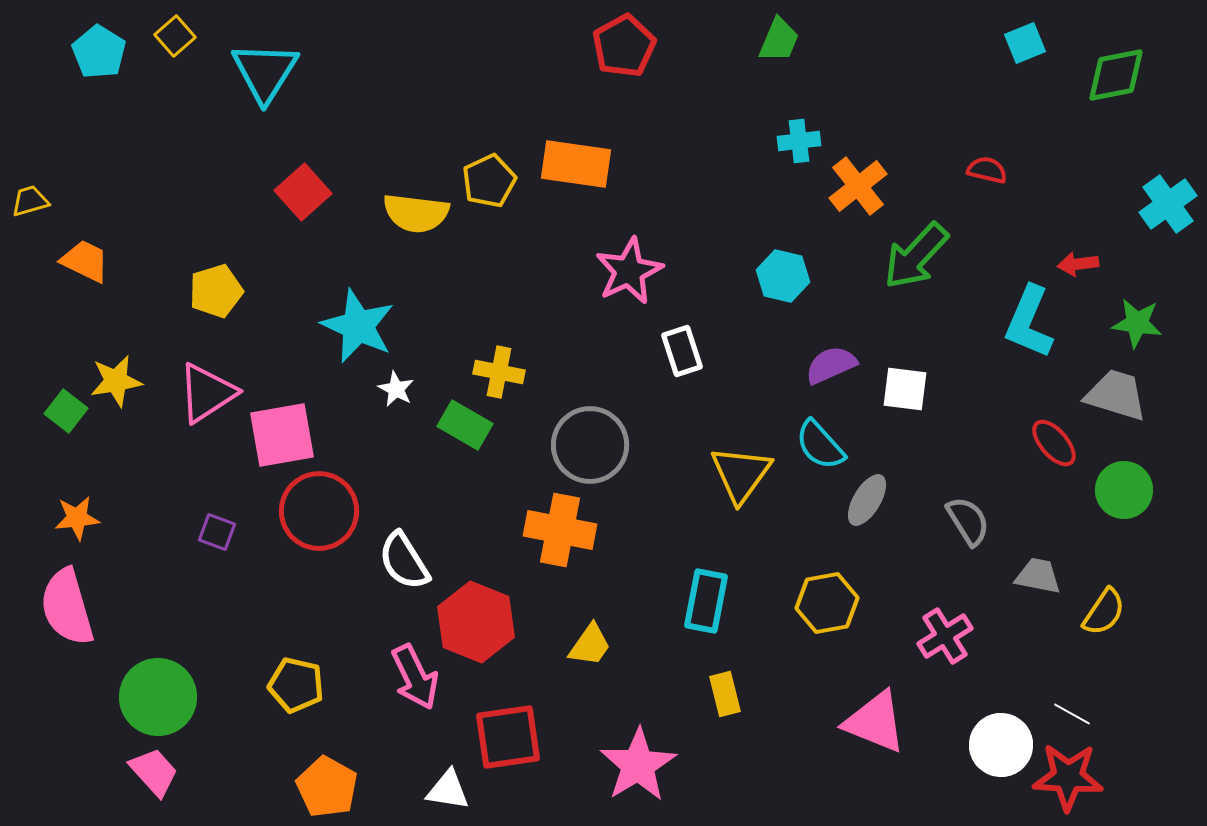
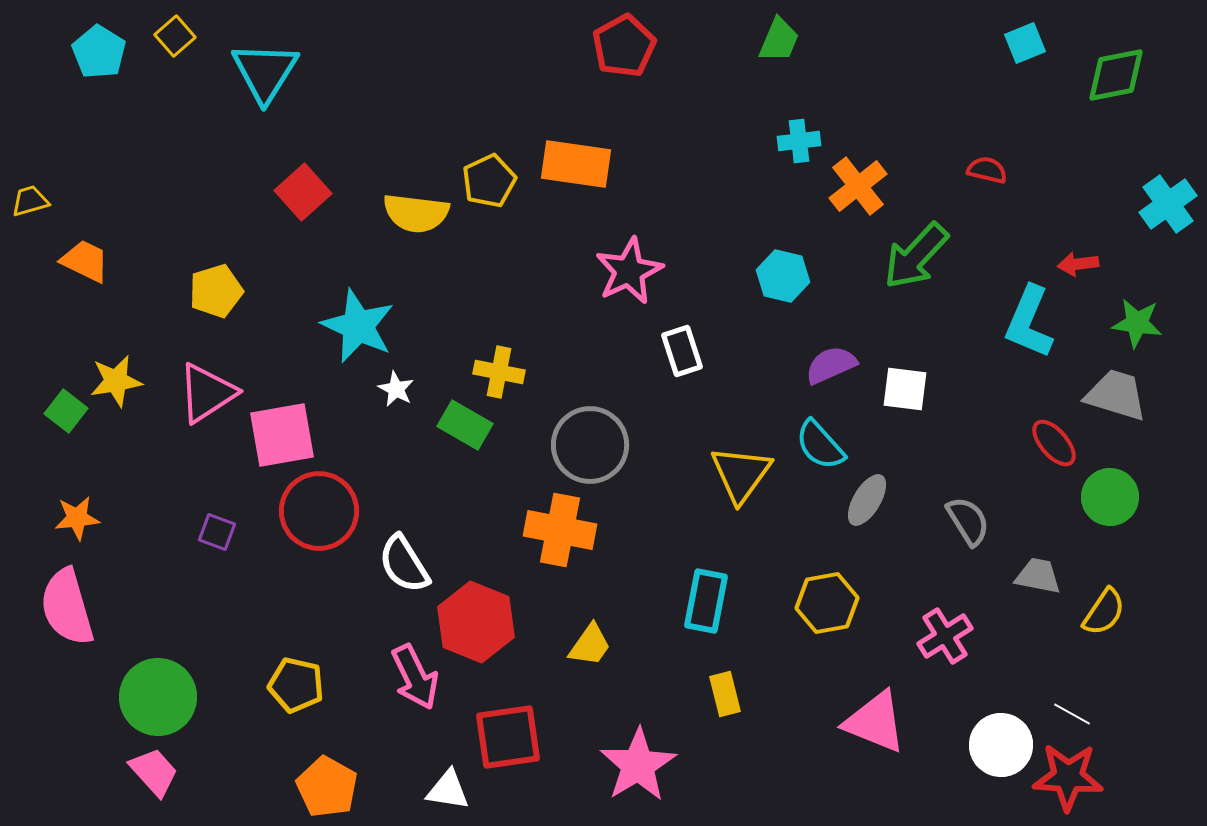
green circle at (1124, 490): moved 14 px left, 7 px down
white semicircle at (404, 561): moved 3 px down
